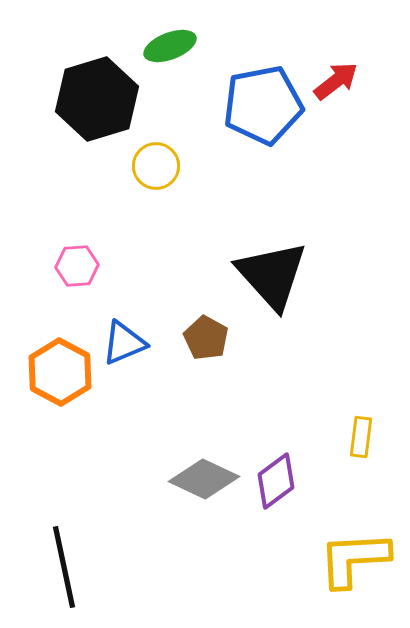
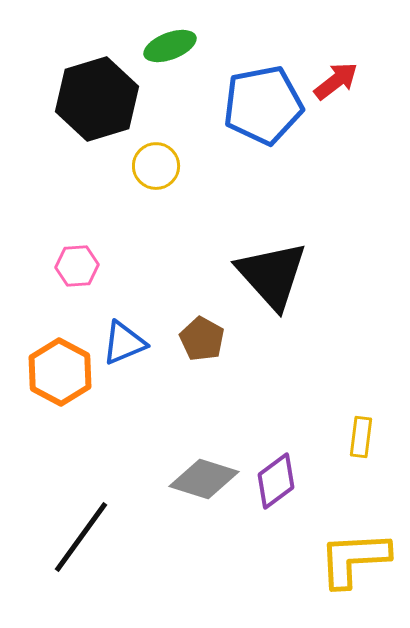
brown pentagon: moved 4 px left, 1 px down
gray diamond: rotated 8 degrees counterclockwise
black line: moved 17 px right, 30 px up; rotated 48 degrees clockwise
